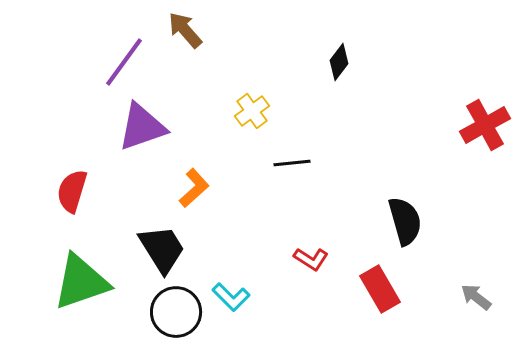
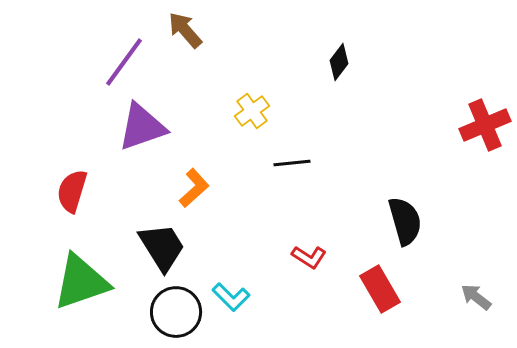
red cross: rotated 6 degrees clockwise
black trapezoid: moved 2 px up
red L-shape: moved 2 px left, 2 px up
